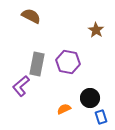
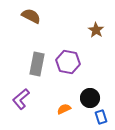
purple L-shape: moved 13 px down
